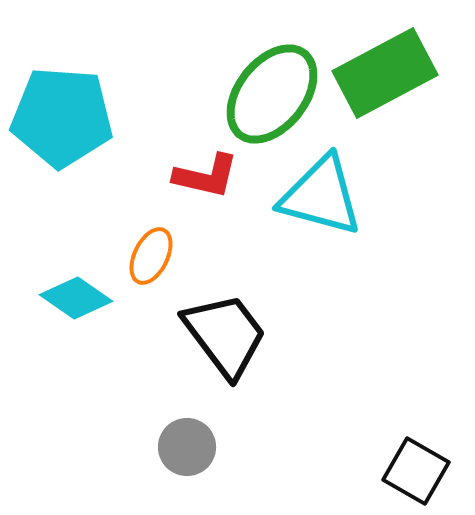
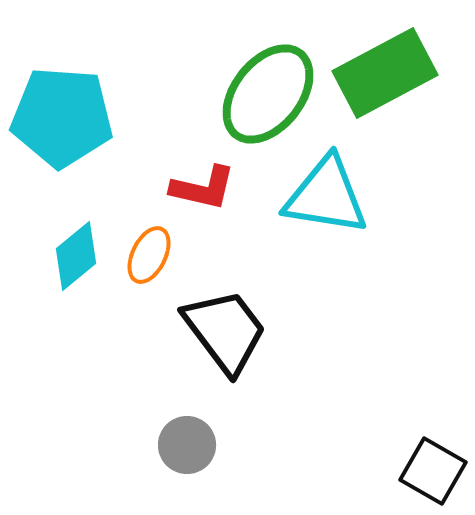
green ellipse: moved 4 px left
red L-shape: moved 3 px left, 12 px down
cyan triangle: moved 5 px right; rotated 6 degrees counterclockwise
orange ellipse: moved 2 px left, 1 px up
cyan diamond: moved 42 px up; rotated 74 degrees counterclockwise
black trapezoid: moved 4 px up
gray circle: moved 2 px up
black square: moved 17 px right
